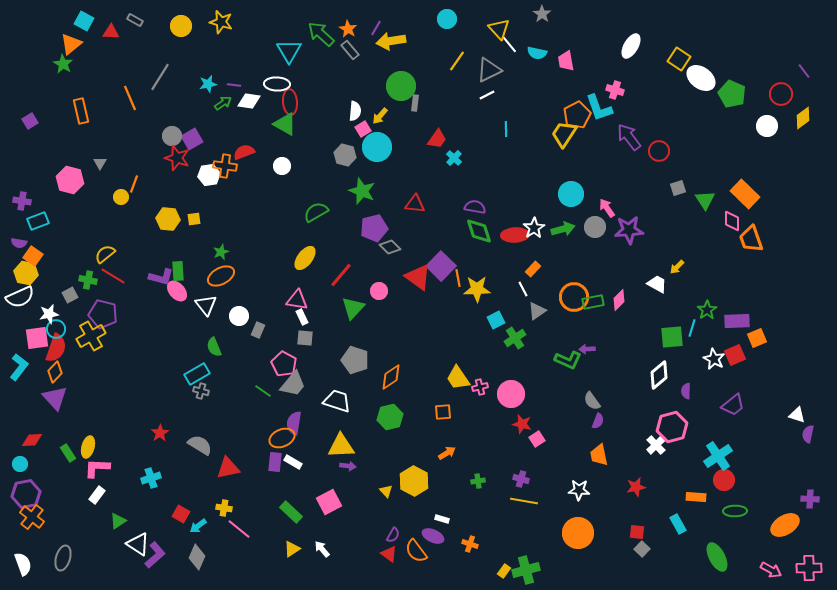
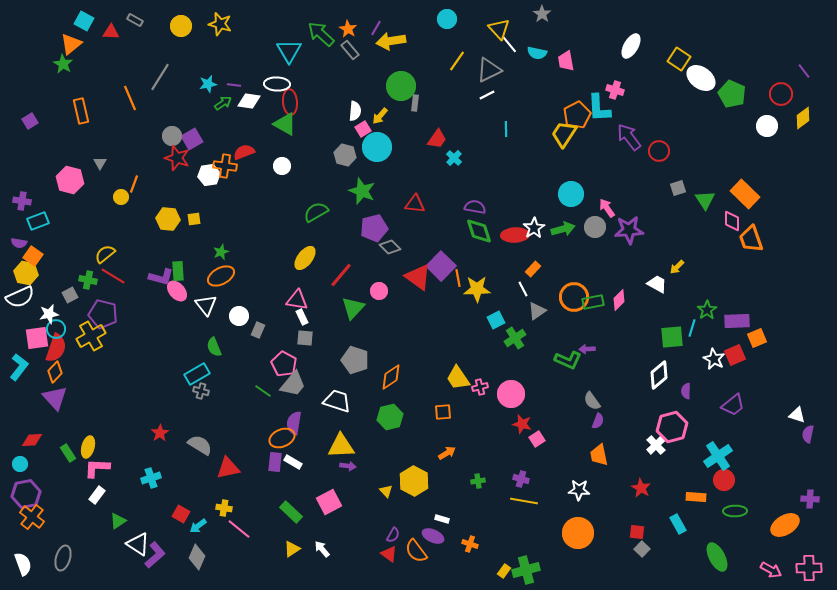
yellow star at (221, 22): moved 1 px left, 2 px down
cyan L-shape at (599, 108): rotated 16 degrees clockwise
red star at (636, 487): moved 5 px right, 1 px down; rotated 30 degrees counterclockwise
